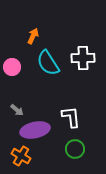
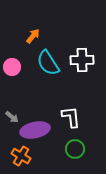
orange arrow: rotated 14 degrees clockwise
white cross: moved 1 px left, 2 px down
gray arrow: moved 5 px left, 7 px down
